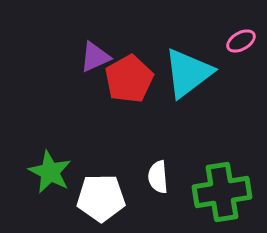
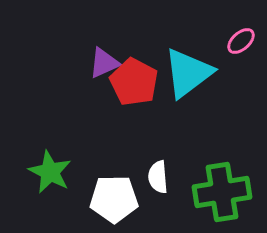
pink ellipse: rotated 12 degrees counterclockwise
purple triangle: moved 9 px right, 6 px down
red pentagon: moved 5 px right, 3 px down; rotated 15 degrees counterclockwise
white pentagon: moved 13 px right, 1 px down
